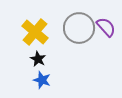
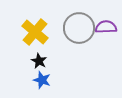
purple semicircle: rotated 50 degrees counterclockwise
black star: moved 1 px right, 2 px down
